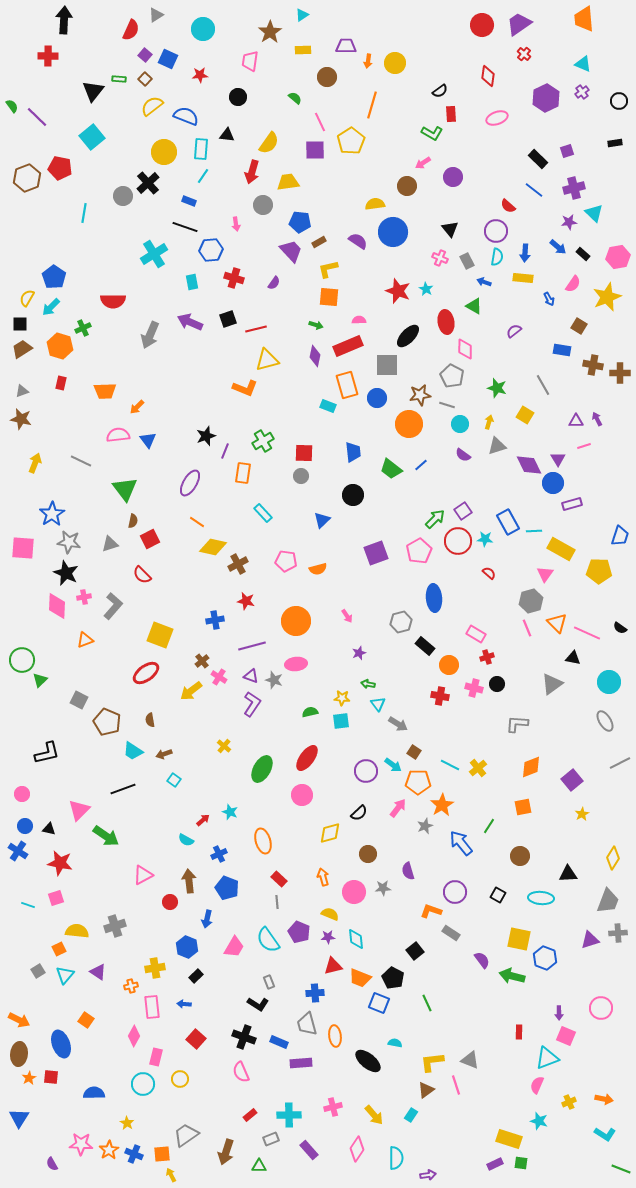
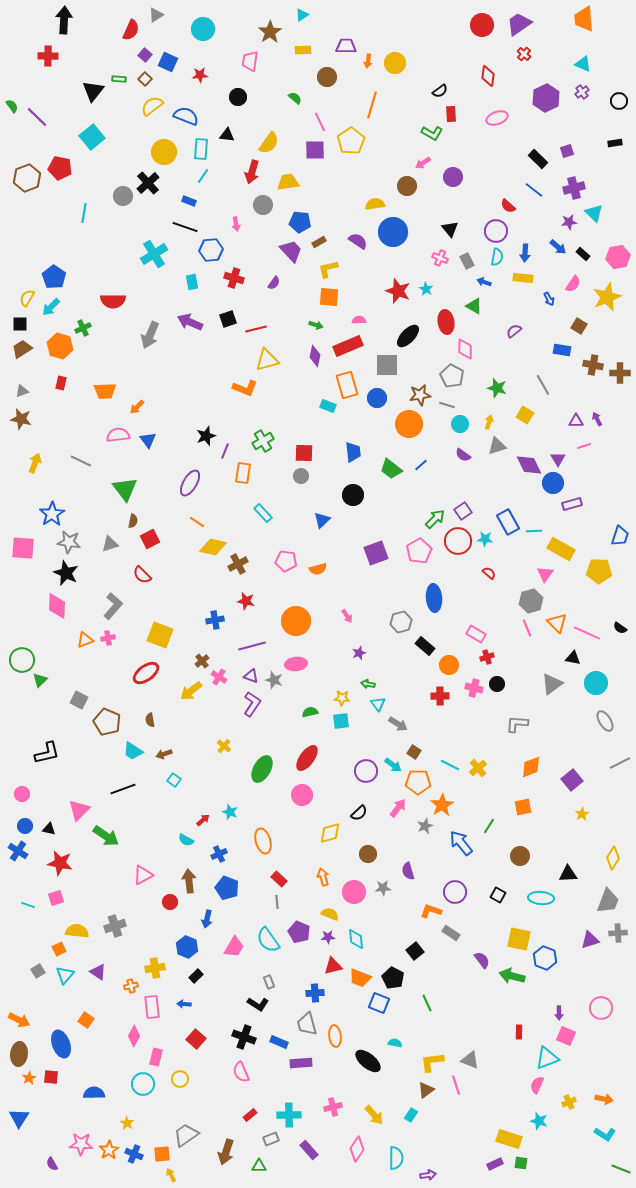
blue square at (168, 59): moved 3 px down
pink cross at (84, 597): moved 24 px right, 41 px down
cyan circle at (609, 682): moved 13 px left, 1 px down
red cross at (440, 696): rotated 12 degrees counterclockwise
